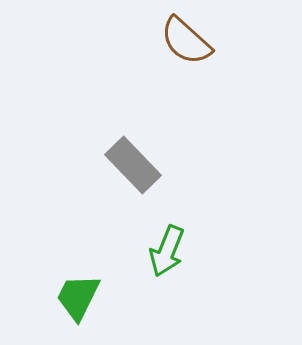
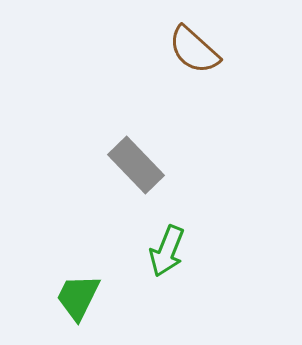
brown semicircle: moved 8 px right, 9 px down
gray rectangle: moved 3 px right
